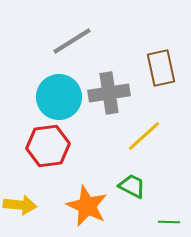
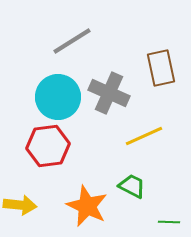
gray cross: rotated 33 degrees clockwise
cyan circle: moved 1 px left
yellow line: rotated 18 degrees clockwise
